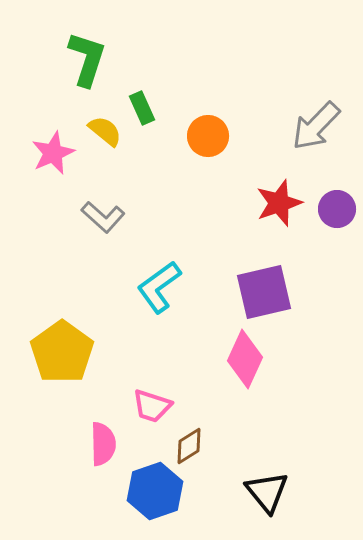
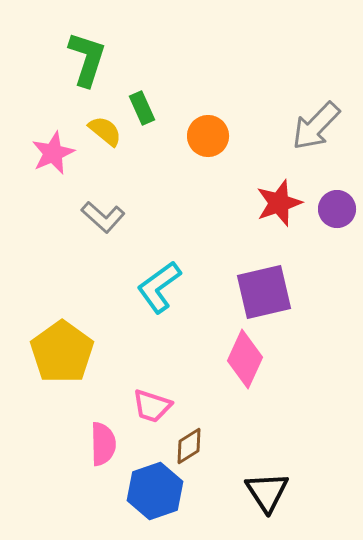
black triangle: rotated 6 degrees clockwise
